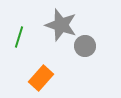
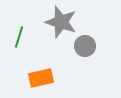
gray star: moved 3 px up
orange rectangle: rotated 35 degrees clockwise
